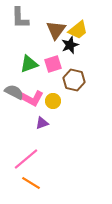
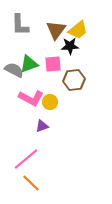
gray L-shape: moved 7 px down
black star: moved 1 px down; rotated 18 degrees clockwise
pink square: rotated 12 degrees clockwise
brown hexagon: rotated 20 degrees counterclockwise
gray semicircle: moved 22 px up
yellow circle: moved 3 px left, 1 px down
purple triangle: moved 3 px down
orange line: rotated 12 degrees clockwise
